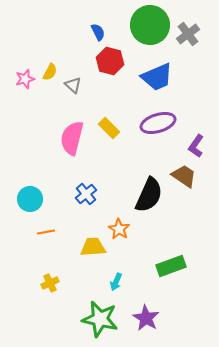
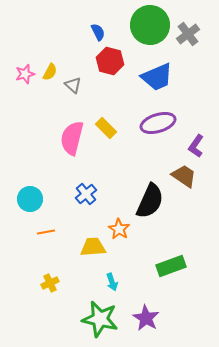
pink star: moved 5 px up
yellow rectangle: moved 3 px left
black semicircle: moved 1 px right, 6 px down
cyan arrow: moved 4 px left; rotated 42 degrees counterclockwise
